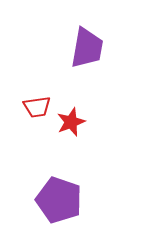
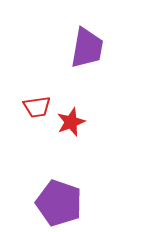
purple pentagon: moved 3 px down
